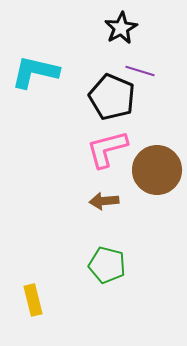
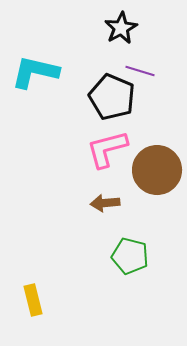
brown arrow: moved 1 px right, 2 px down
green pentagon: moved 23 px right, 9 px up
